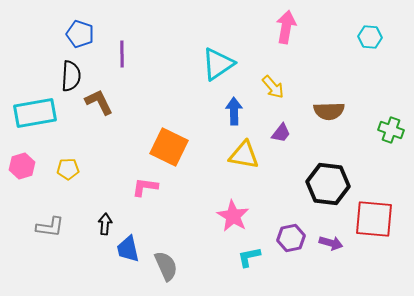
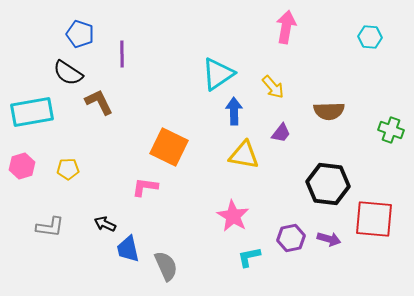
cyan triangle: moved 10 px down
black semicircle: moved 3 px left, 3 px up; rotated 120 degrees clockwise
cyan rectangle: moved 3 px left, 1 px up
black arrow: rotated 70 degrees counterclockwise
purple arrow: moved 2 px left, 4 px up
